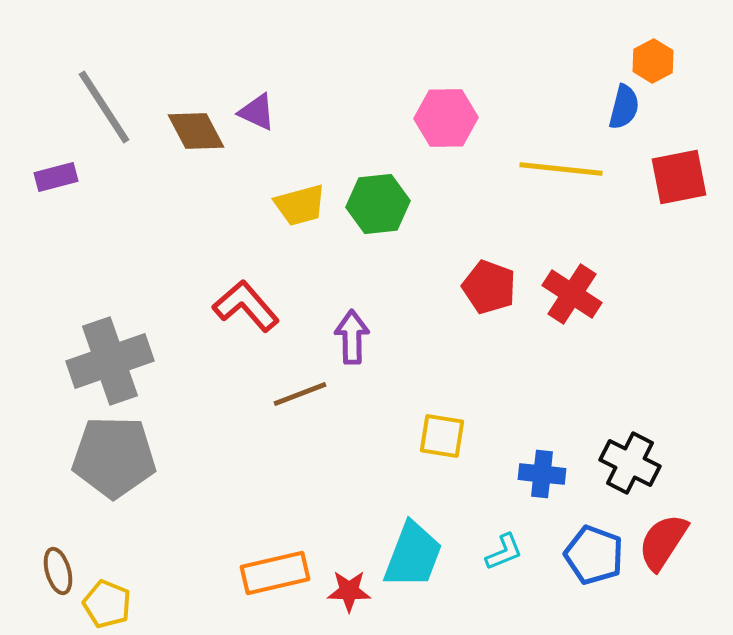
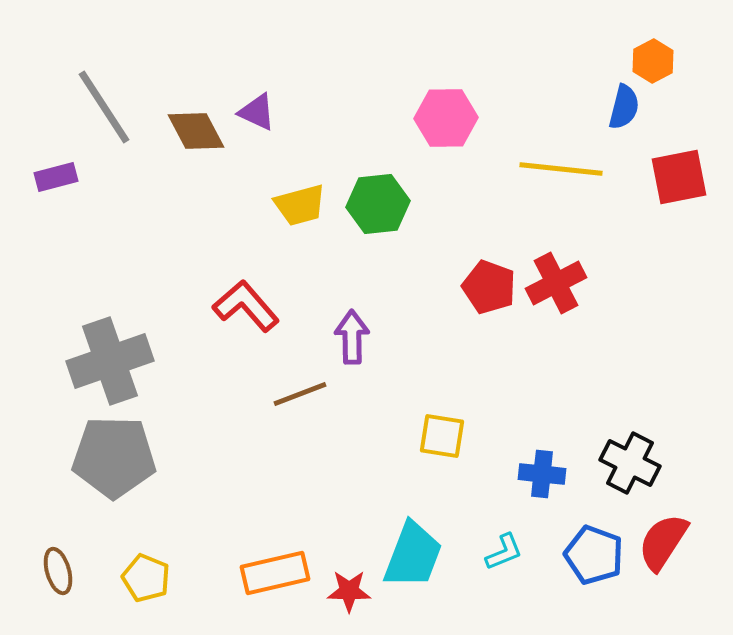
red cross: moved 16 px left, 11 px up; rotated 30 degrees clockwise
yellow pentagon: moved 39 px right, 26 px up
